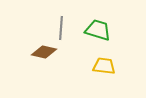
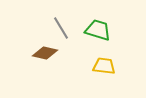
gray line: rotated 35 degrees counterclockwise
brown diamond: moved 1 px right, 1 px down
